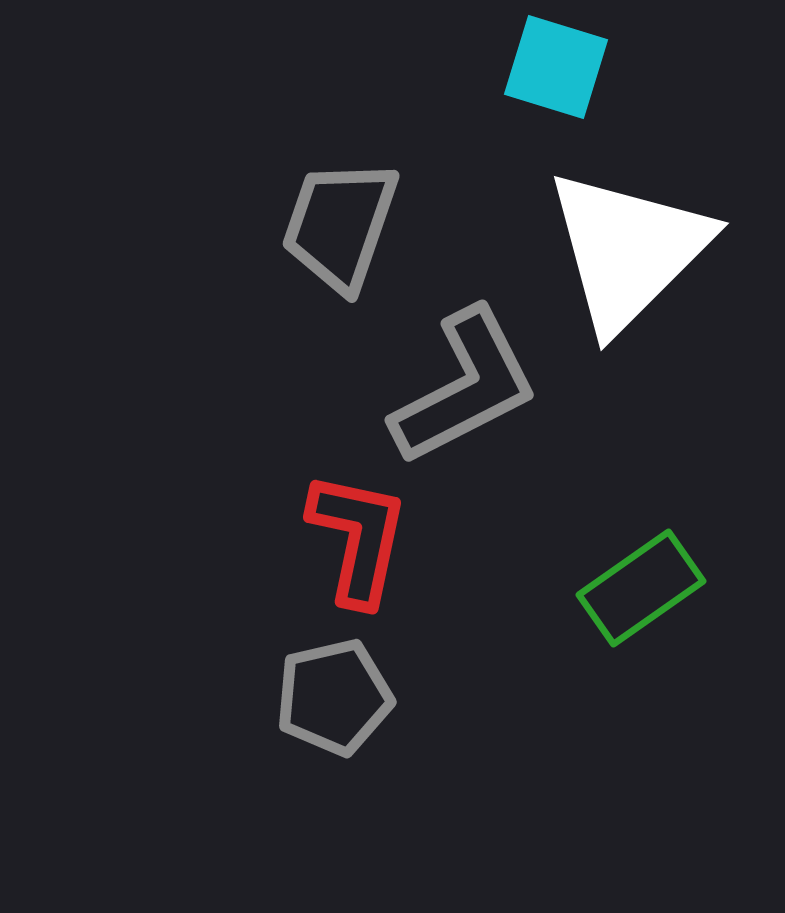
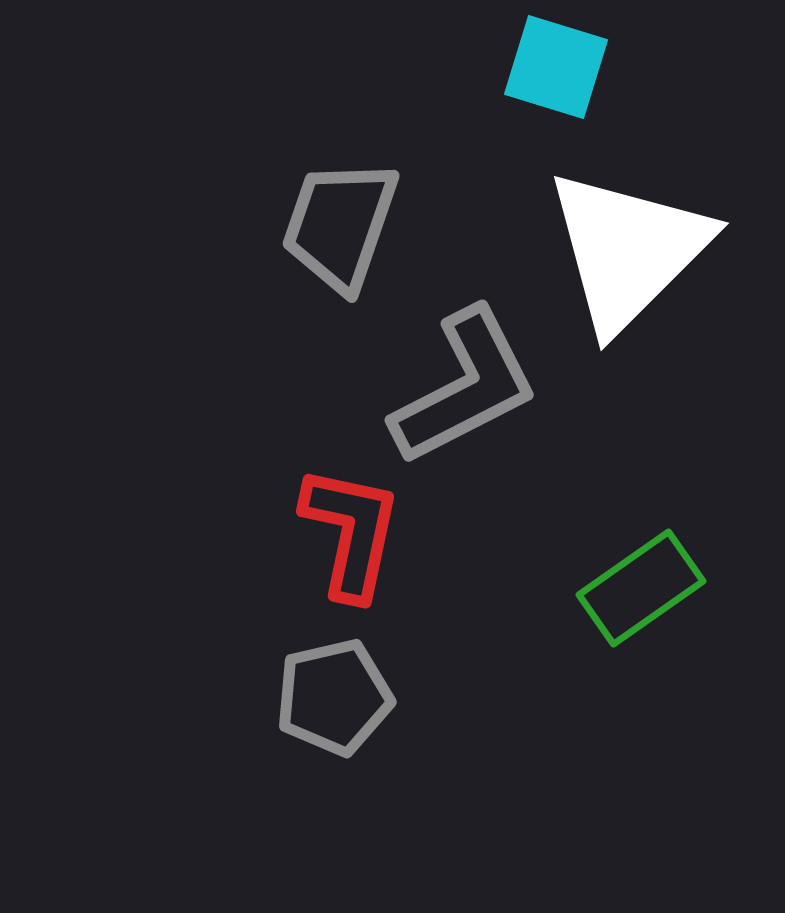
red L-shape: moved 7 px left, 6 px up
